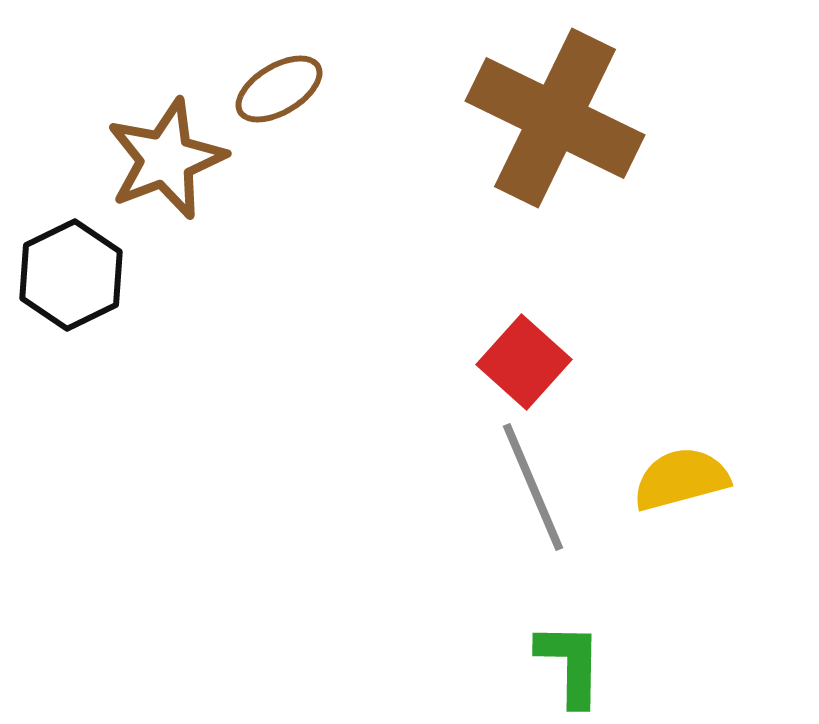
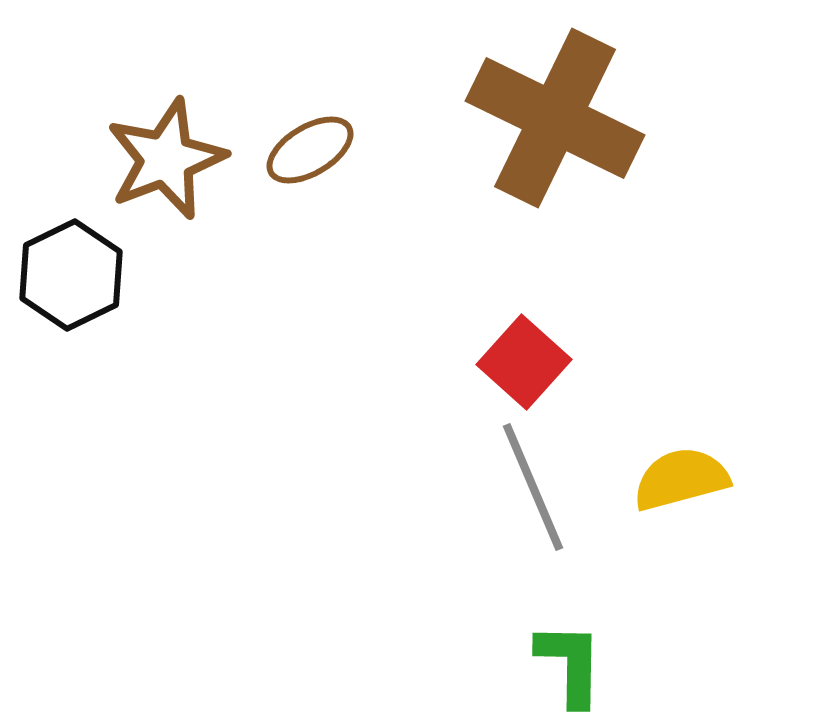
brown ellipse: moved 31 px right, 61 px down
